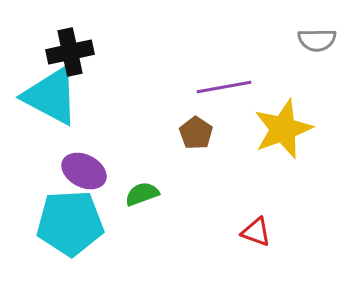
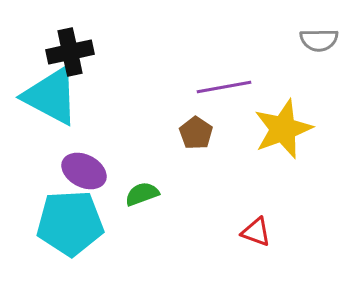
gray semicircle: moved 2 px right
